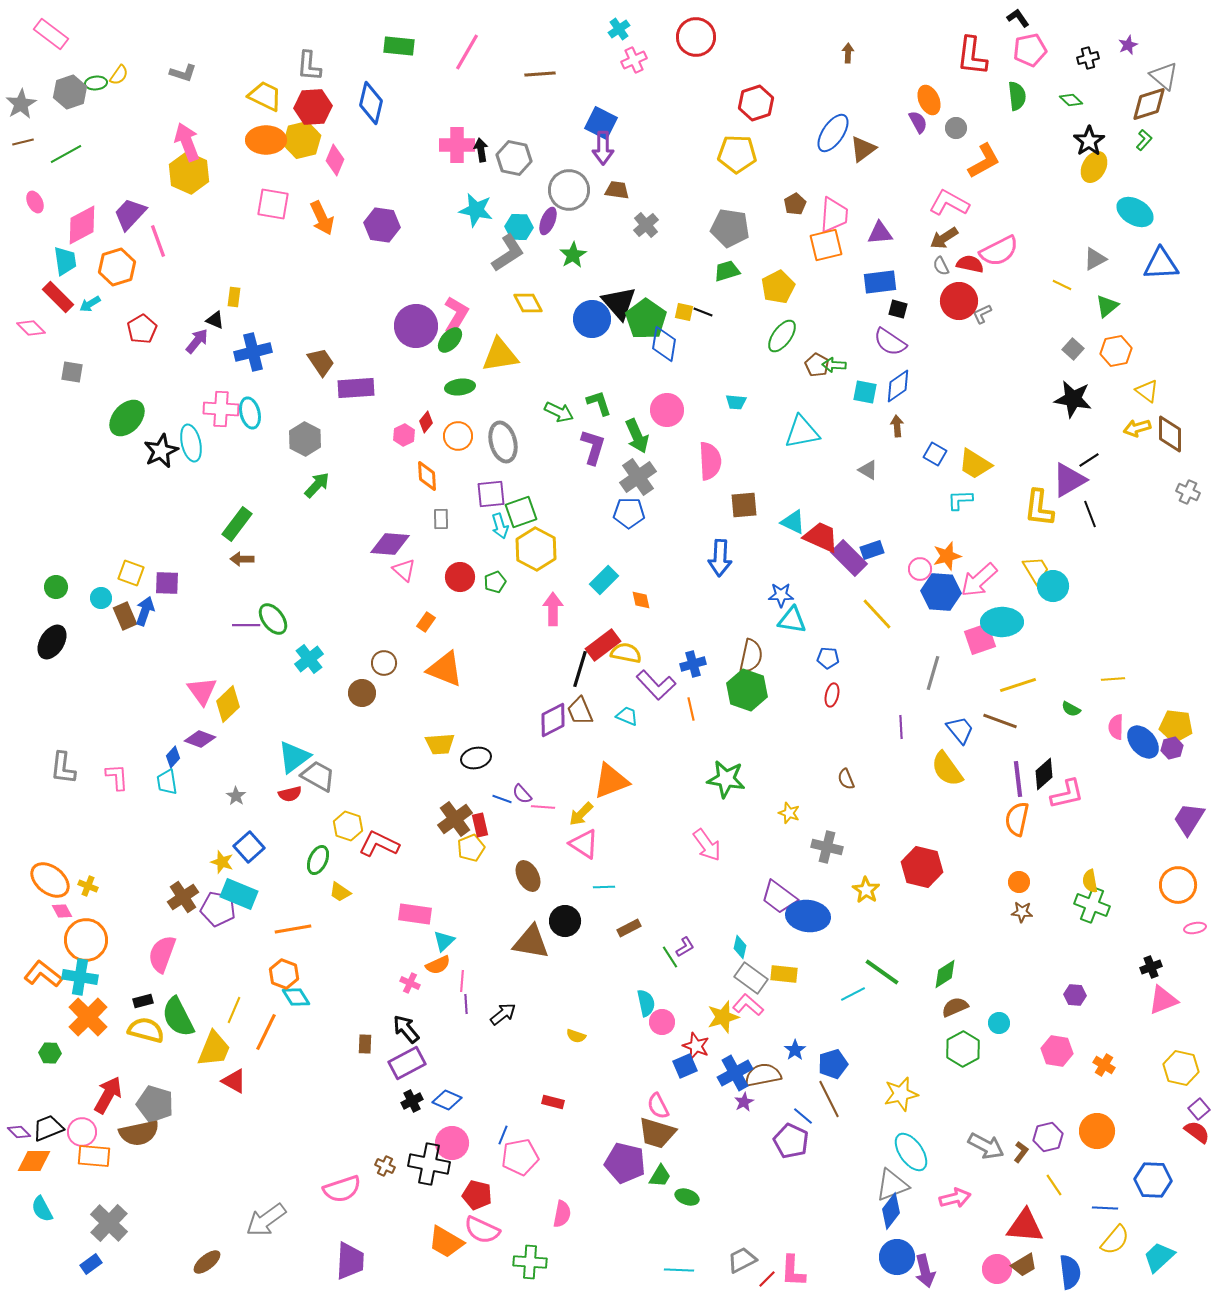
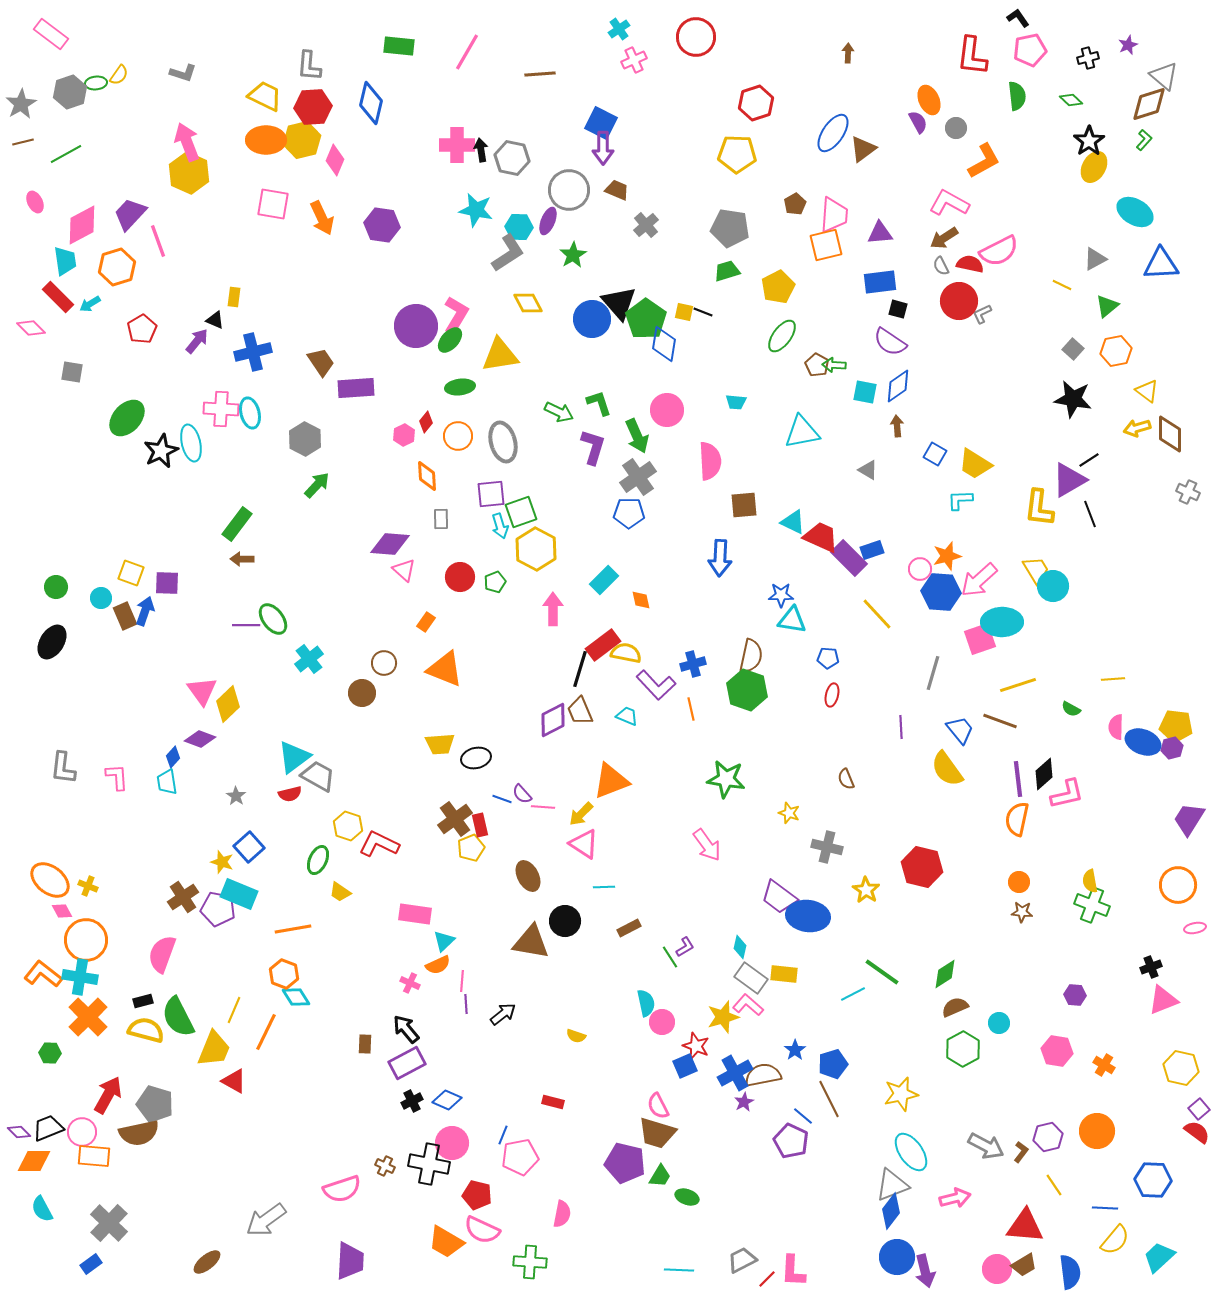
gray hexagon at (514, 158): moved 2 px left
brown trapezoid at (617, 190): rotated 15 degrees clockwise
blue ellipse at (1143, 742): rotated 28 degrees counterclockwise
